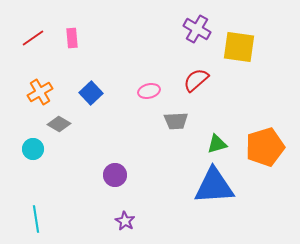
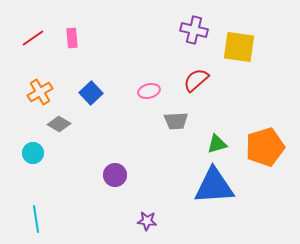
purple cross: moved 3 px left, 1 px down; rotated 16 degrees counterclockwise
cyan circle: moved 4 px down
purple star: moved 22 px right; rotated 24 degrees counterclockwise
